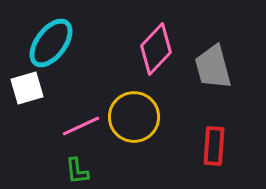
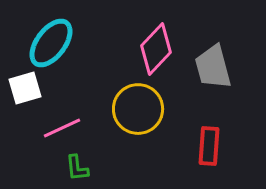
white square: moved 2 px left
yellow circle: moved 4 px right, 8 px up
pink line: moved 19 px left, 2 px down
red rectangle: moved 5 px left
green L-shape: moved 3 px up
